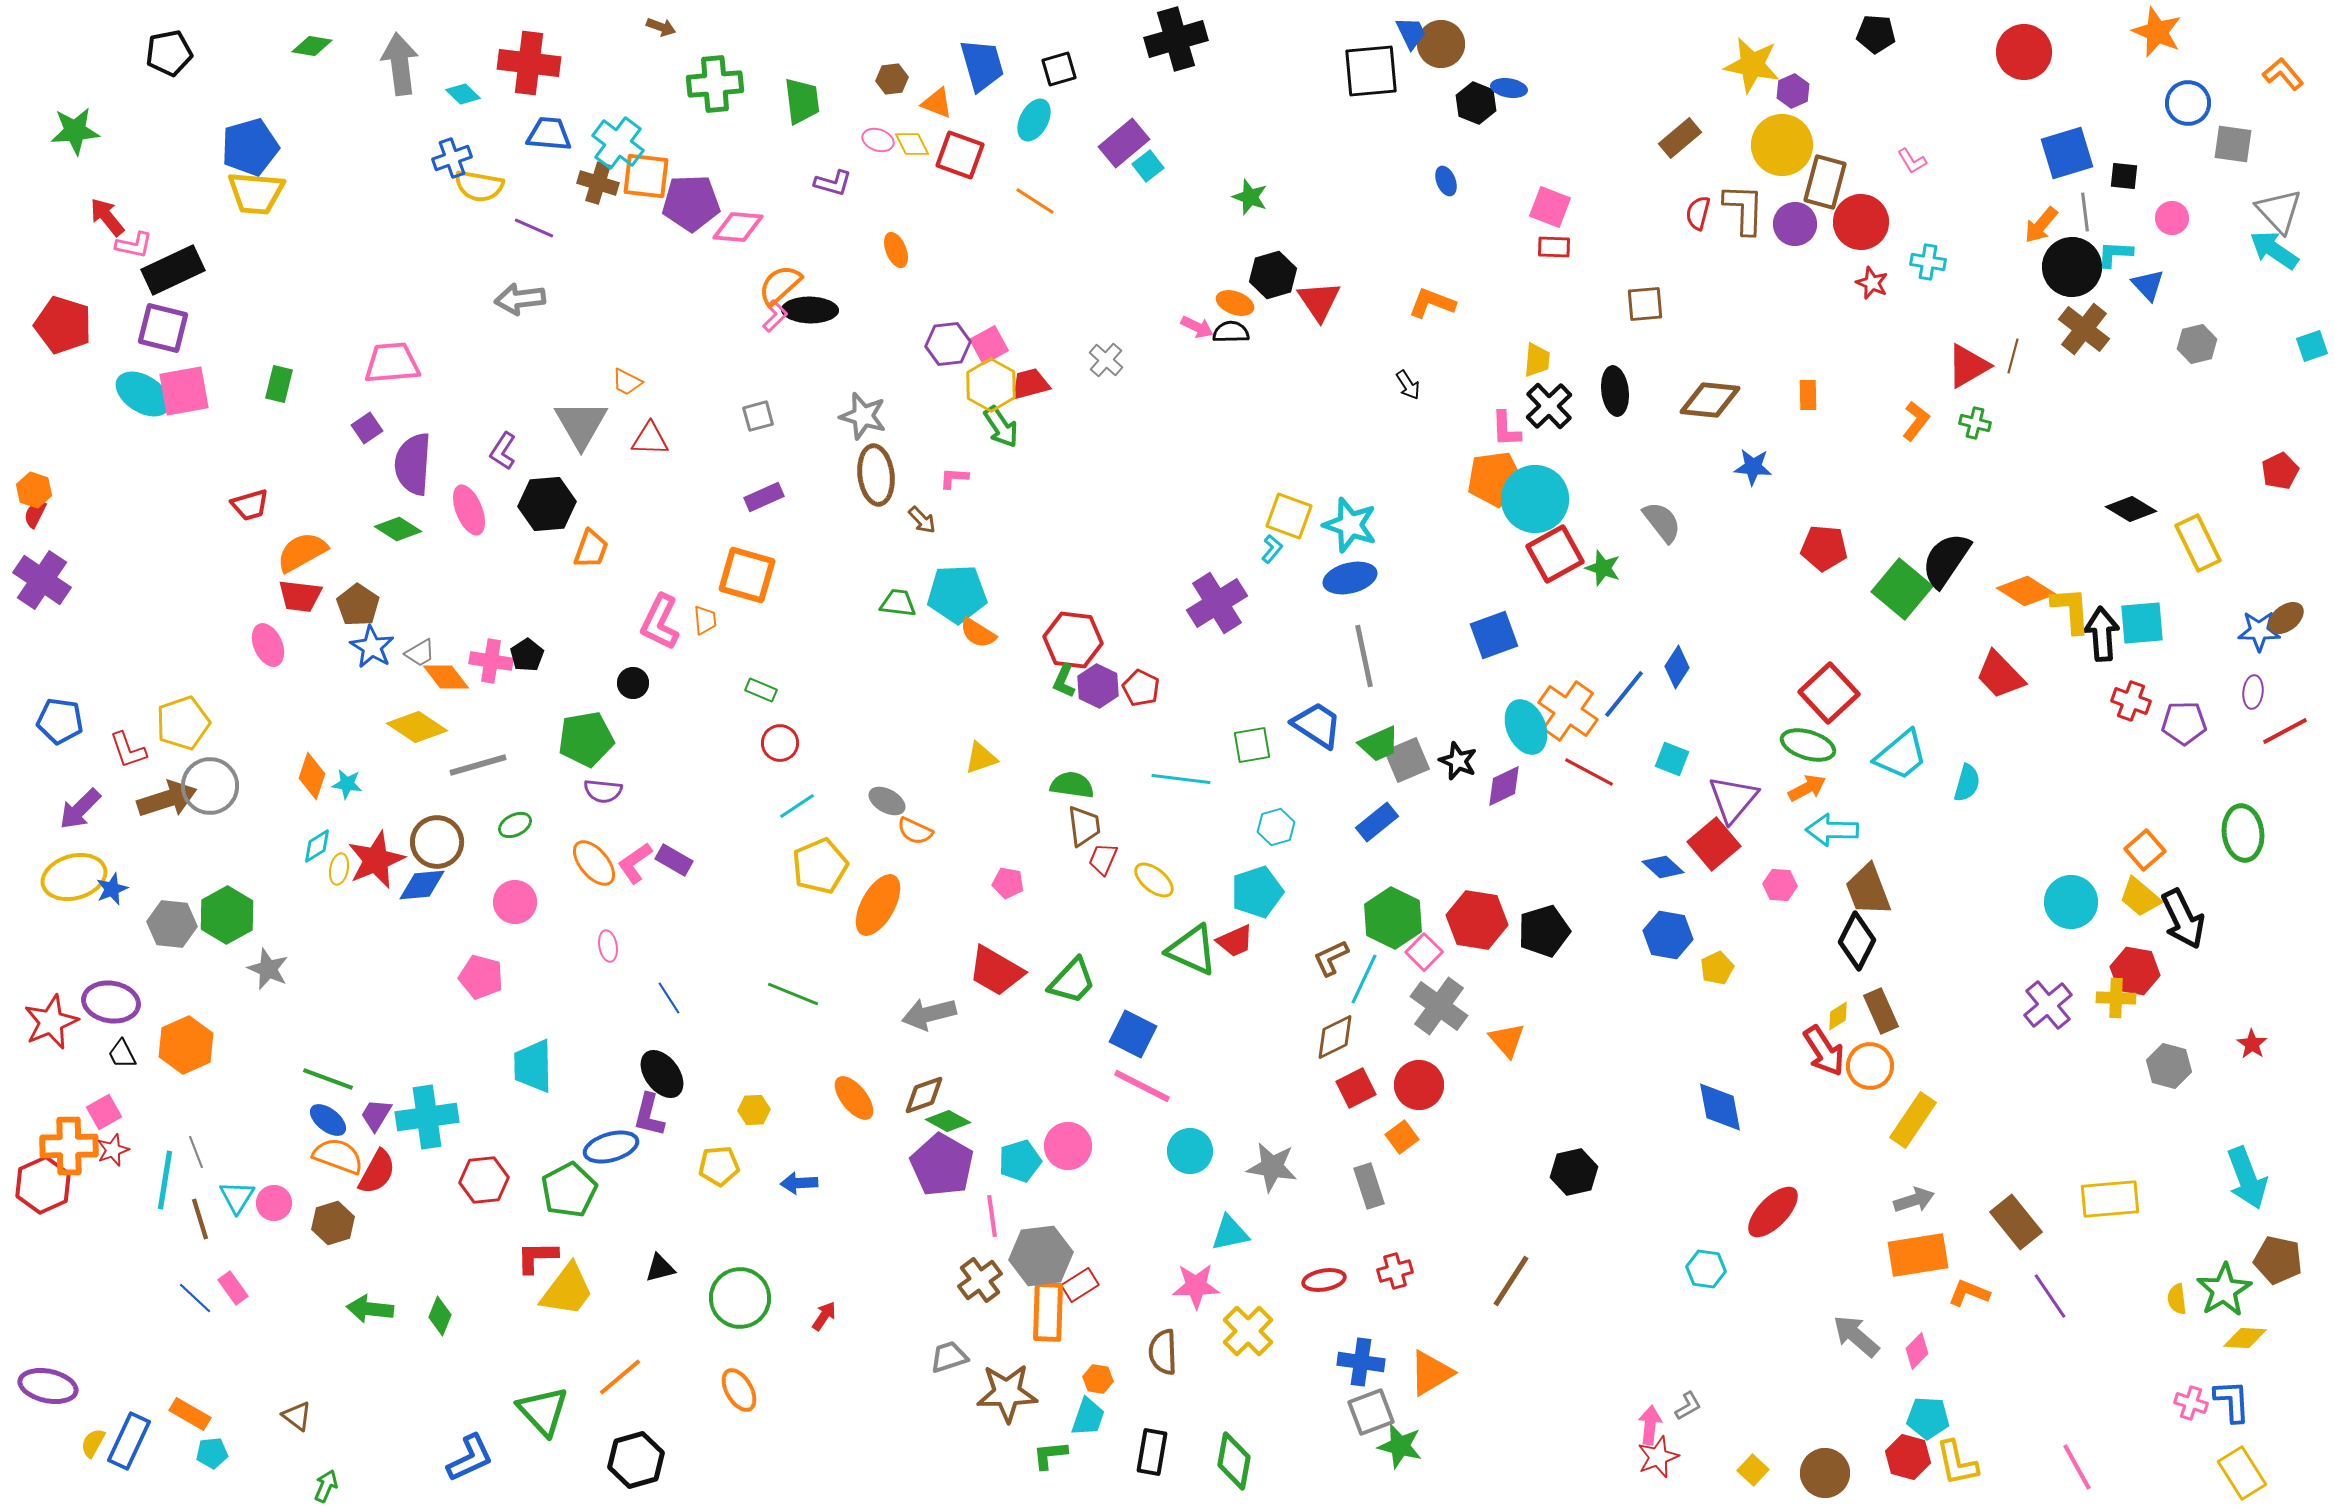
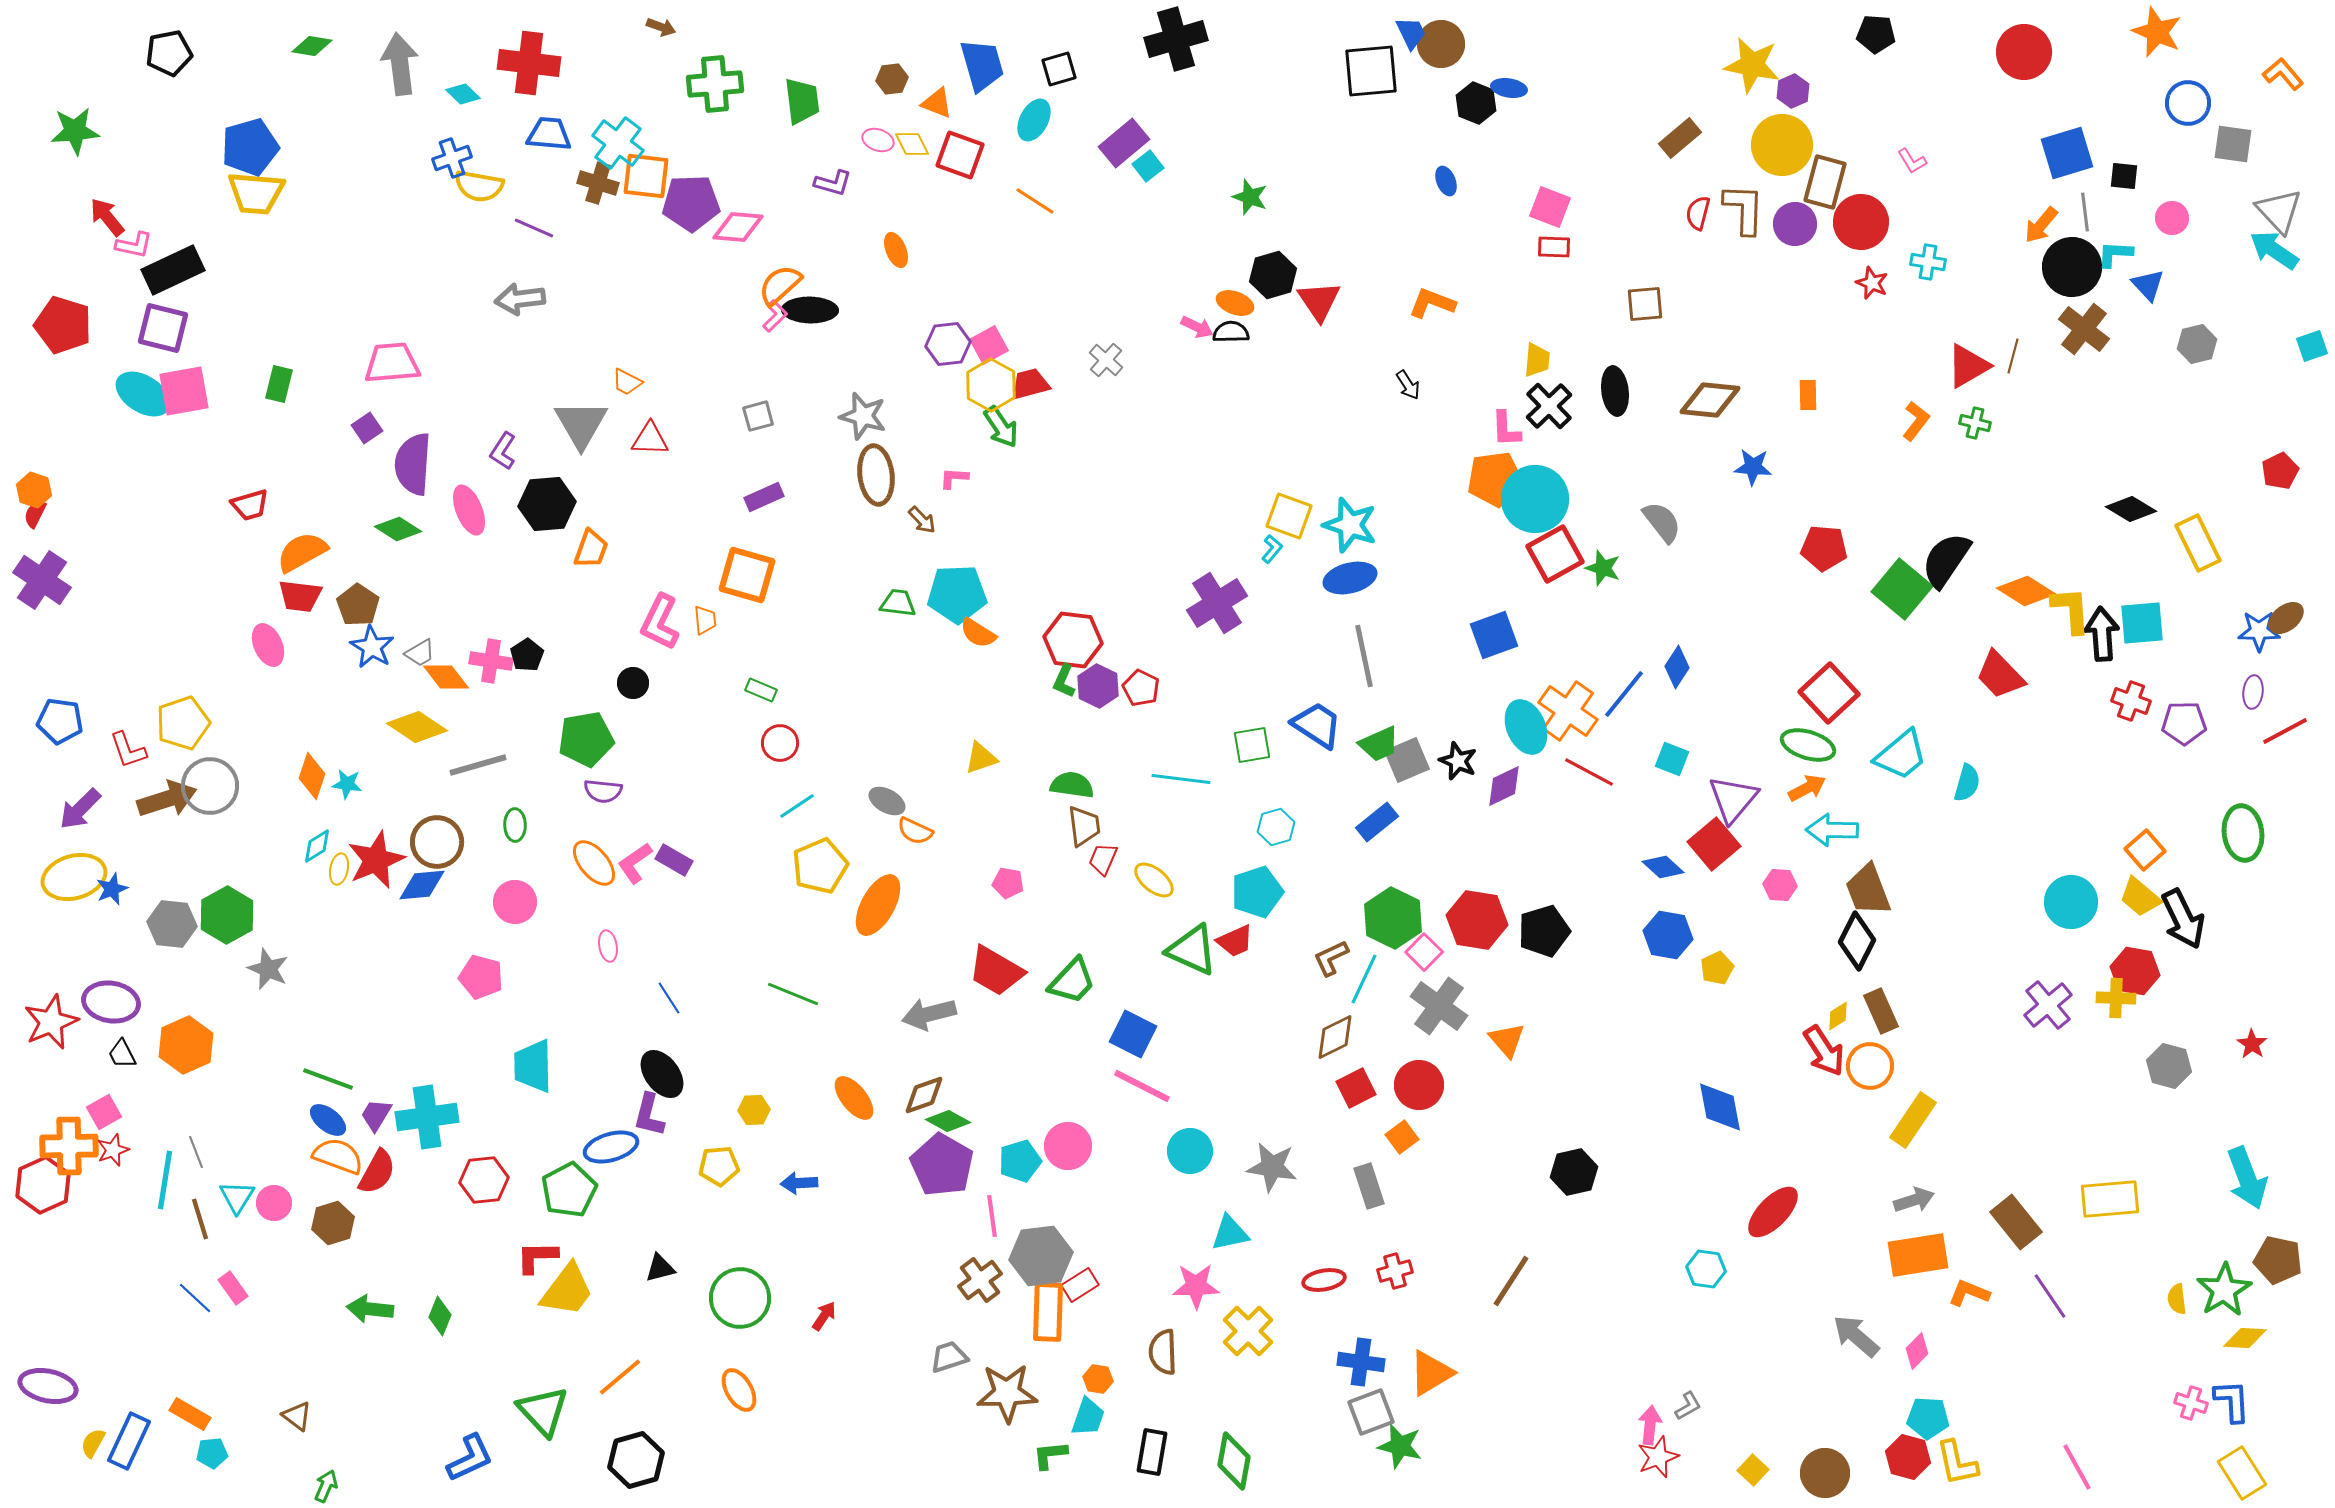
green ellipse at (515, 825): rotated 64 degrees counterclockwise
